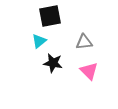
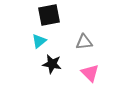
black square: moved 1 px left, 1 px up
black star: moved 1 px left, 1 px down
pink triangle: moved 1 px right, 2 px down
